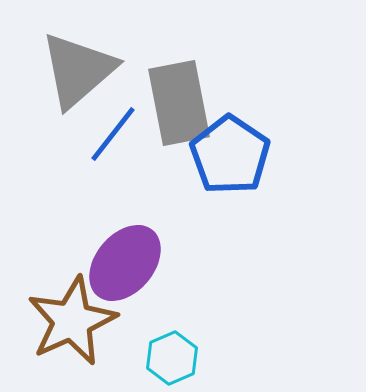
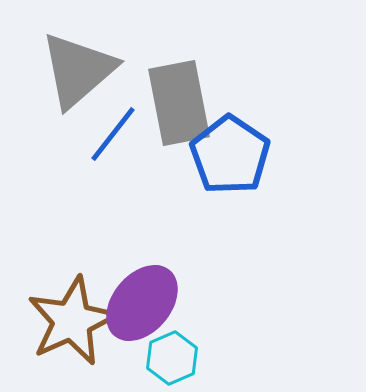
purple ellipse: moved 17 px right, 40 px down
